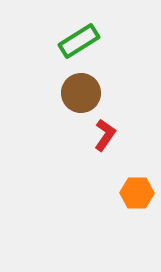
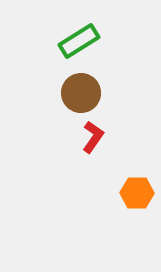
red L-shape: moved 12 px left, 2 px down
